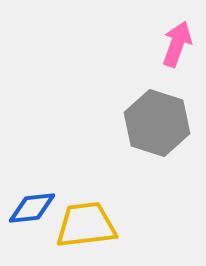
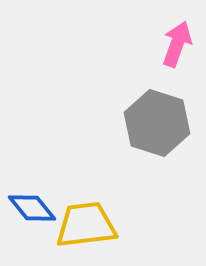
blue diamond: rotated 57 degrees clockwise
